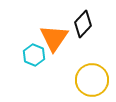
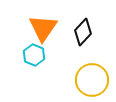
black diamond: moved 8 px down
orange triangle: moved 11 px left, 10 px up
